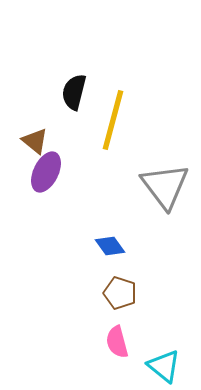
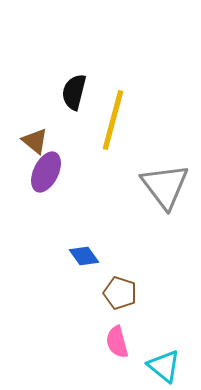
blue diamond: moved 26 px left, 10 px down
